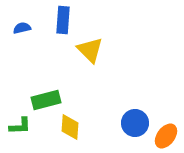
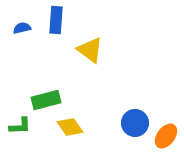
blue rectangle: moved 7 px left
yellow triangle: rotated 8 degrees counterclockwise
yellow diamond: rotated 40 degrees counterclockwise
